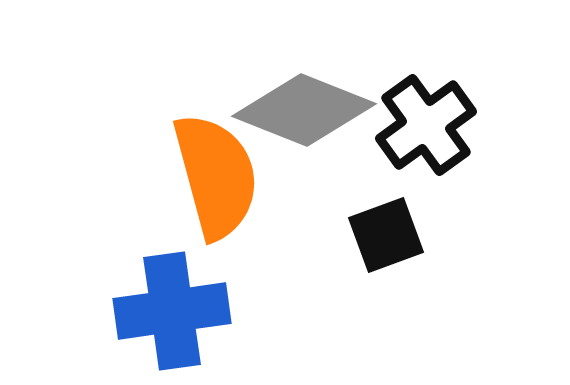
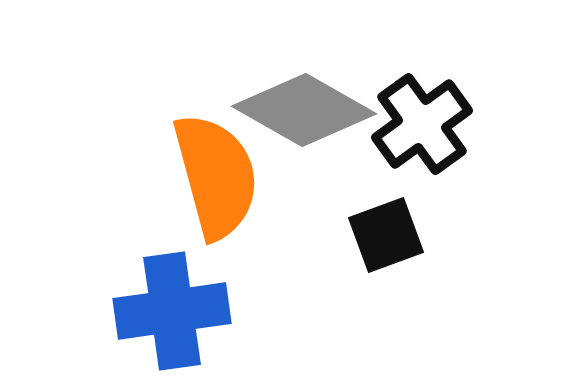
gray diamond: rotated 8 degrees clockwise
black cross: moved 4 px left, 1 px up
